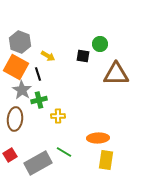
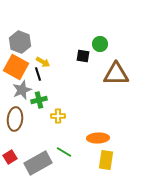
yellow arrow: moved 5 px left, 6 px down
gray star: rotated 18 degrees clockwise
red square: moved 2 px down
